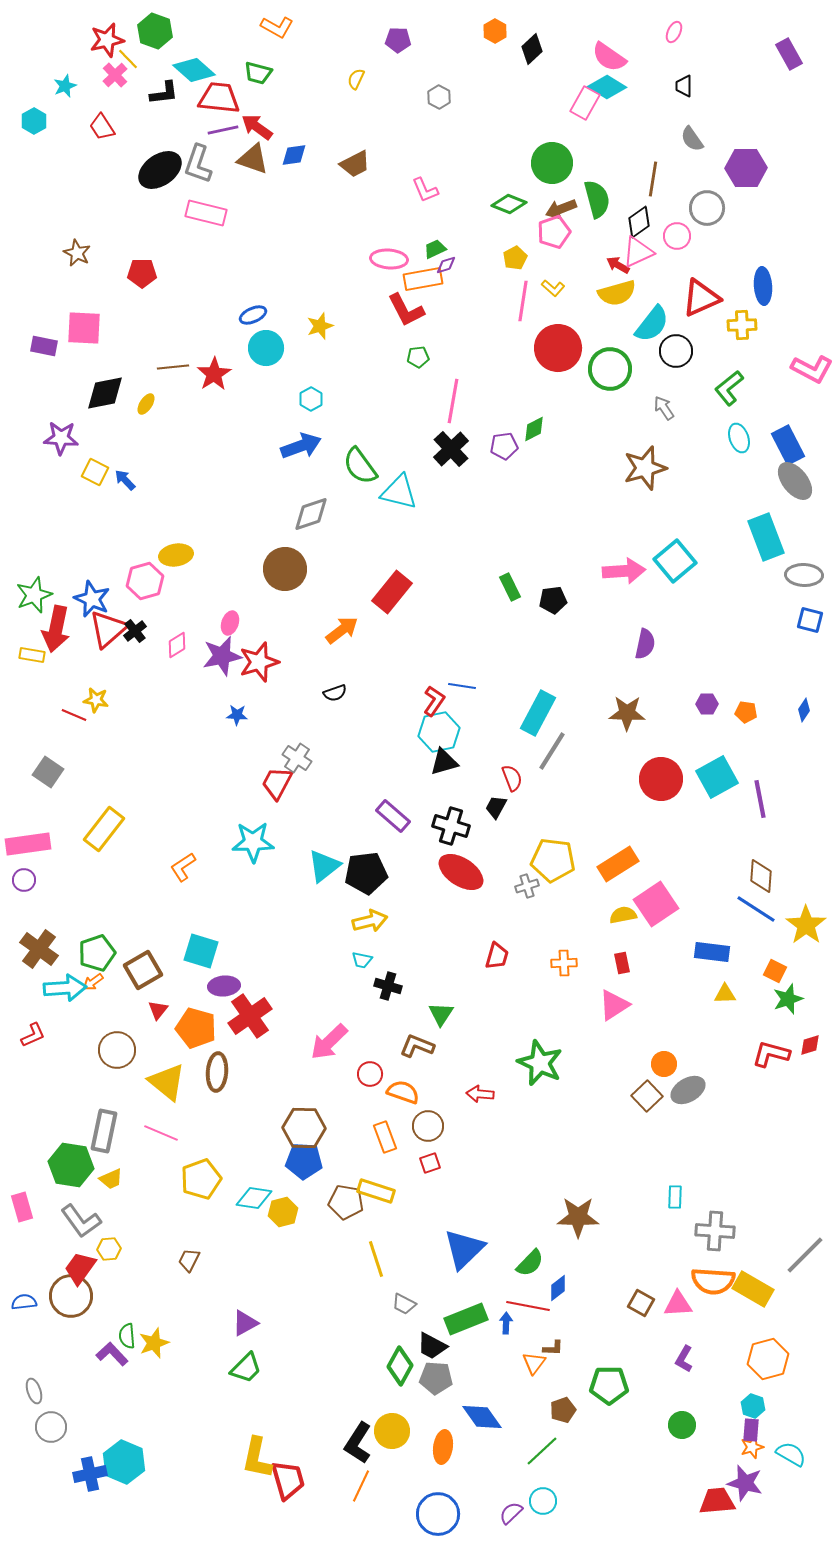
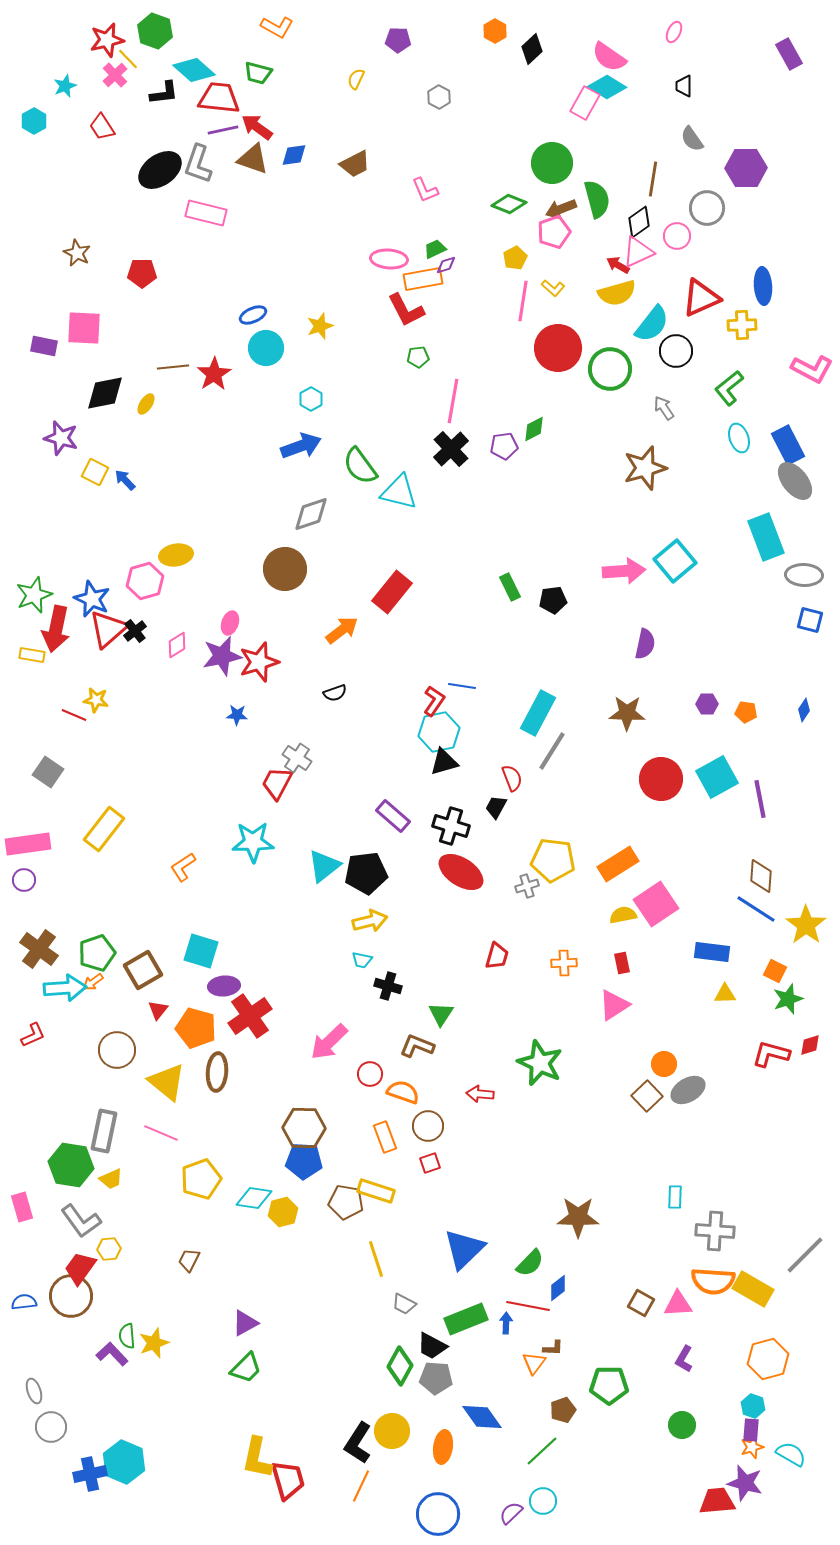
purple star at (61, 438): rotated 12 degrees clockwise
